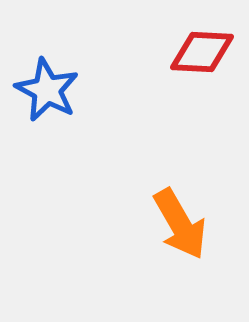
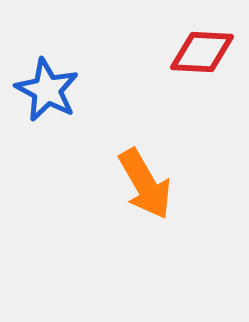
orange arrow: moved 35 px left, 40 px up
